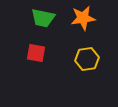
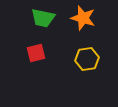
orange star: rotated 25 degrees clockwise
red square: rotated 24 degrees counterclockwise
